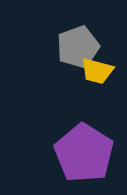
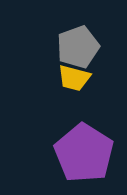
yellow trapezoid: moved 23 px left, 7 px down
